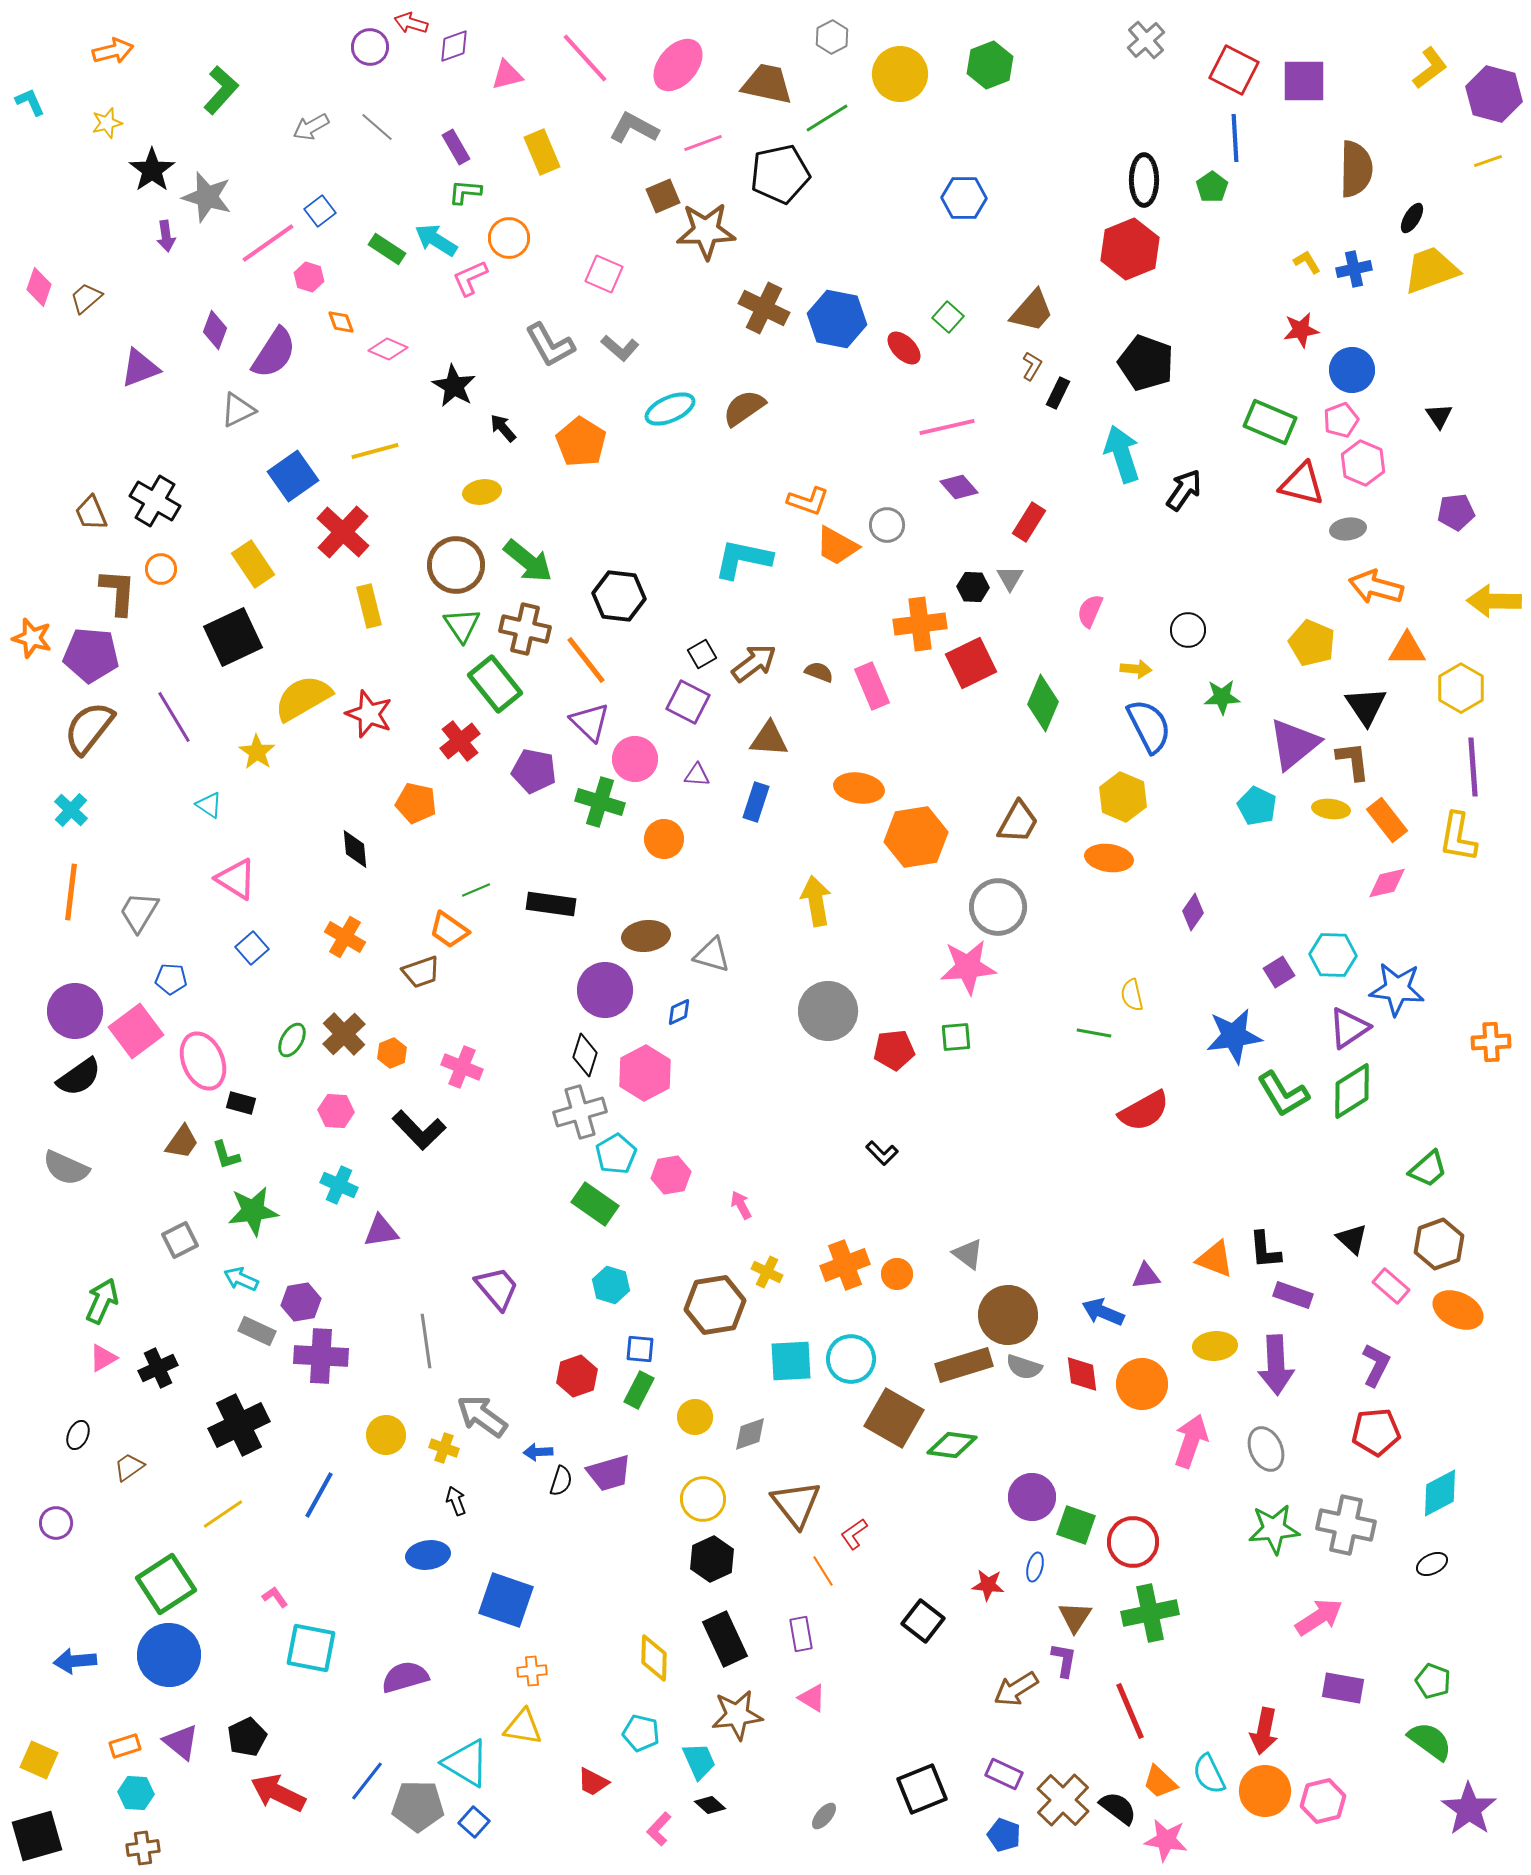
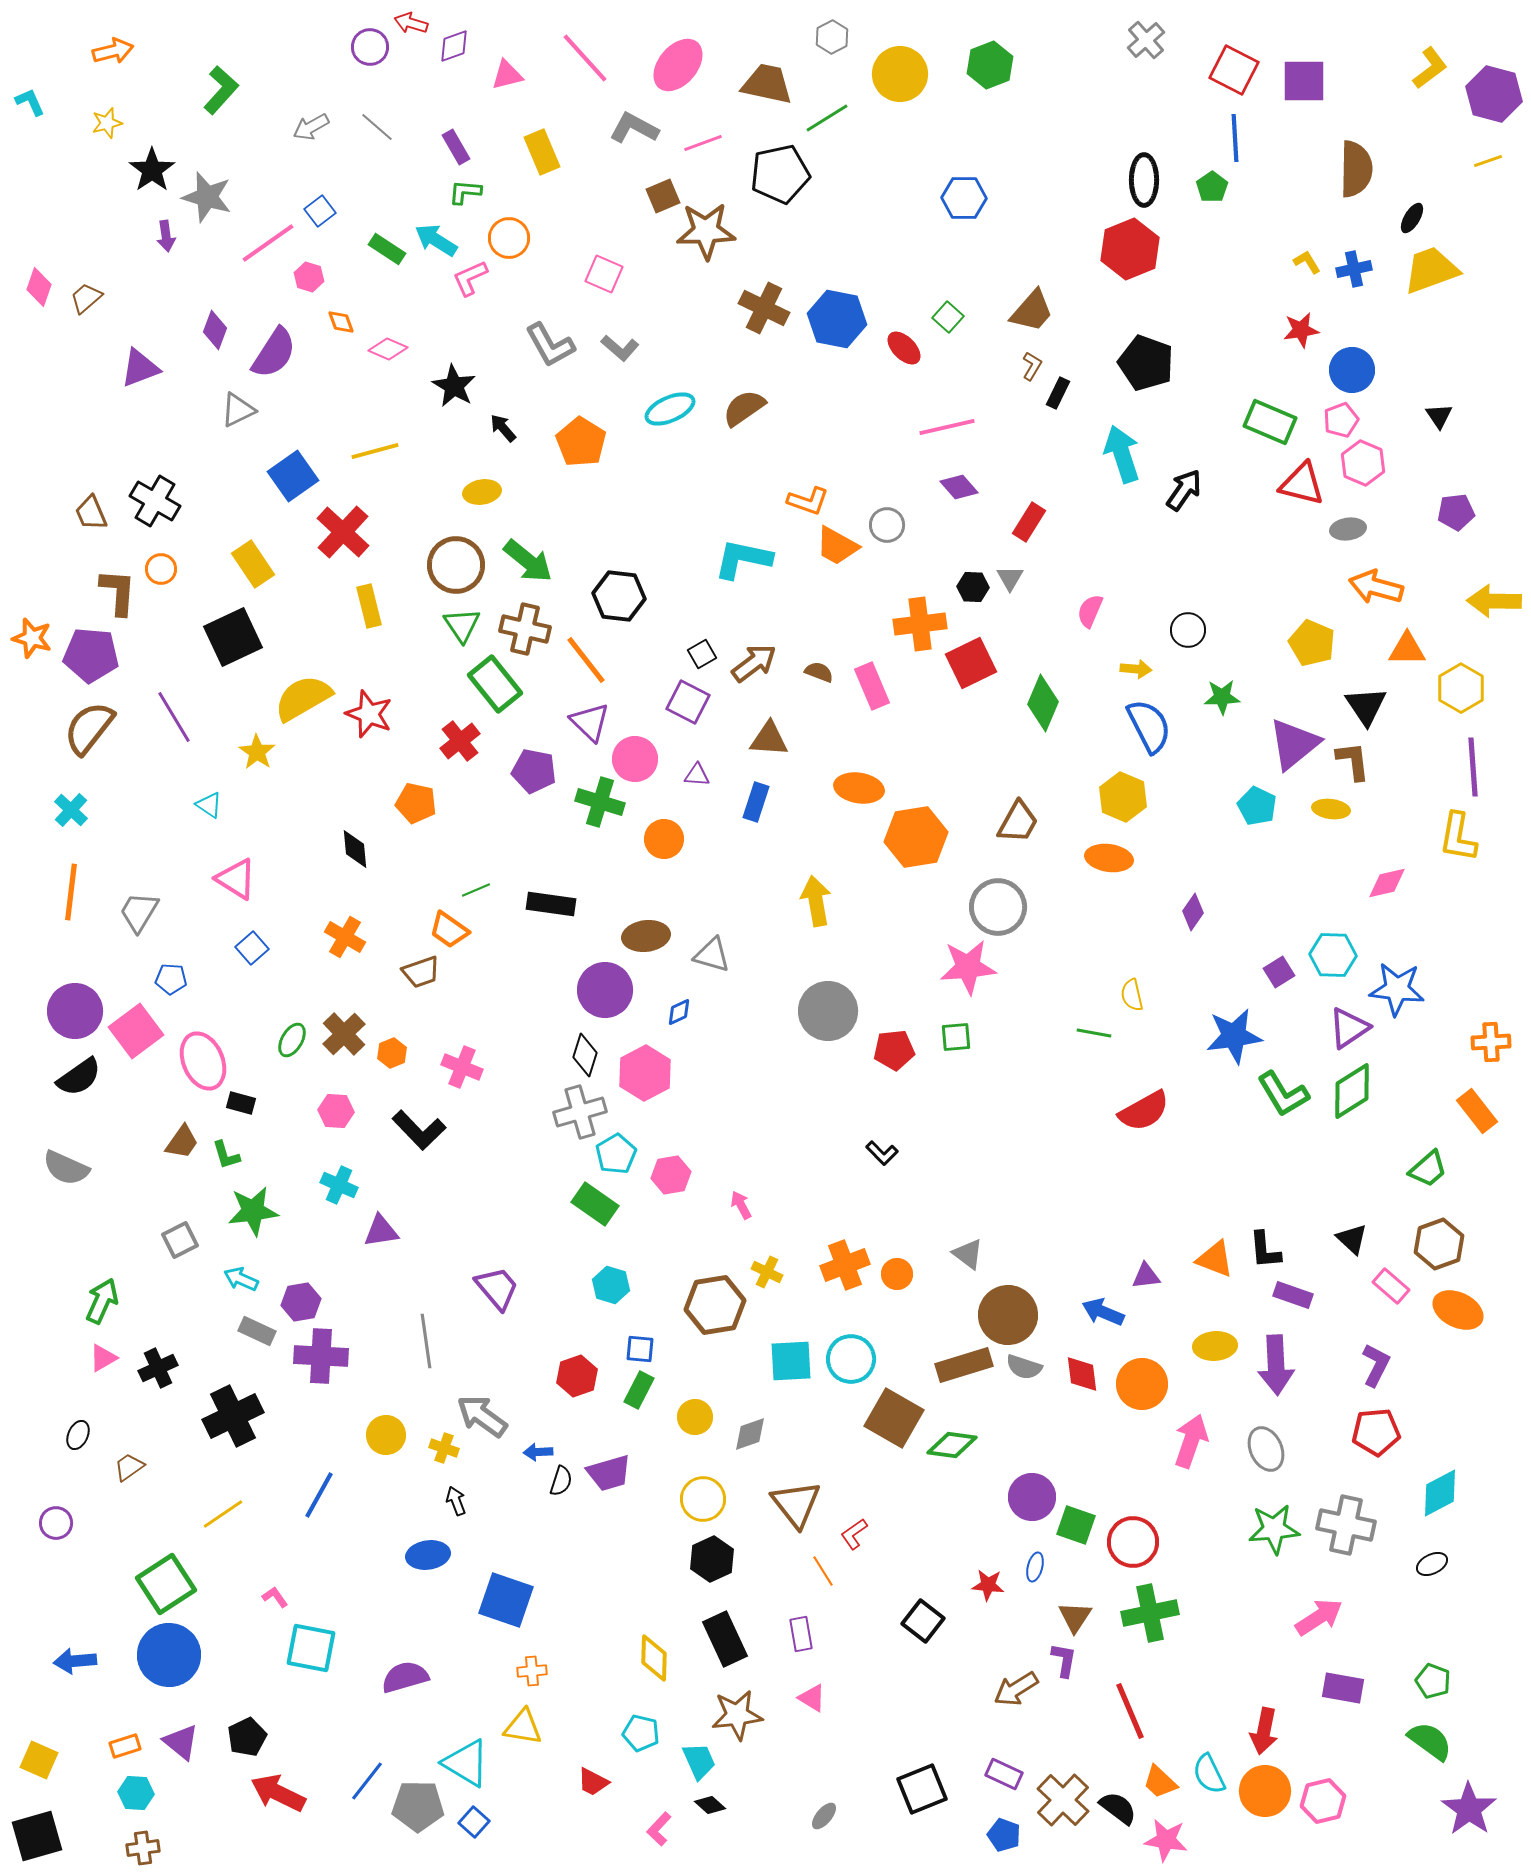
orange rectangle at (1387, 820): moved 90 px right, 291 px down
black cross at (239, 1425): moved 6 px left, 9 px up
